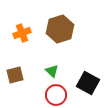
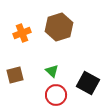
brown hexagon: moved 1 px left, 2 px up
